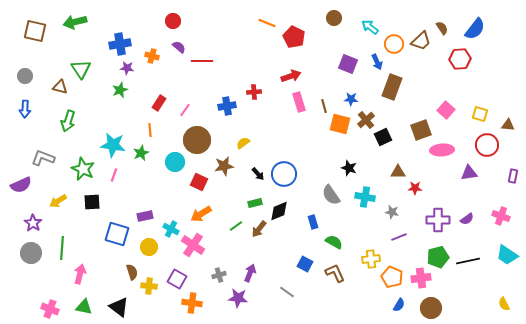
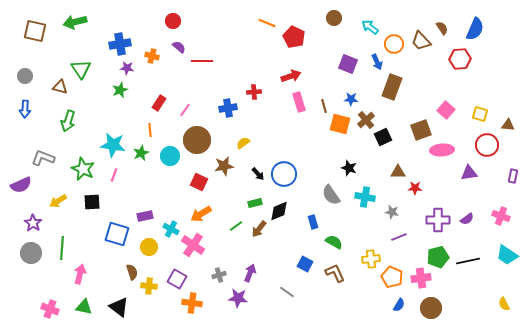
blue semicircle at (475, 29): rotated 15 degrees counterclockwise
brown trapezoid at (421, 41): rotated 90 degrees clockwise
blue cross at (227, 106): moved 1 px right, 2 px down
cyan circle at (175, 162): moved 5 px left, 6 px up
